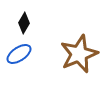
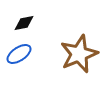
black diamond: rotated 50 degrees clockwise
